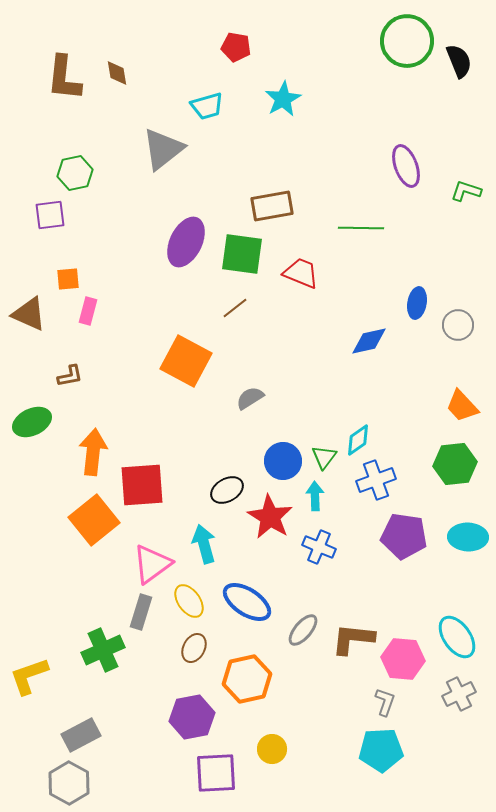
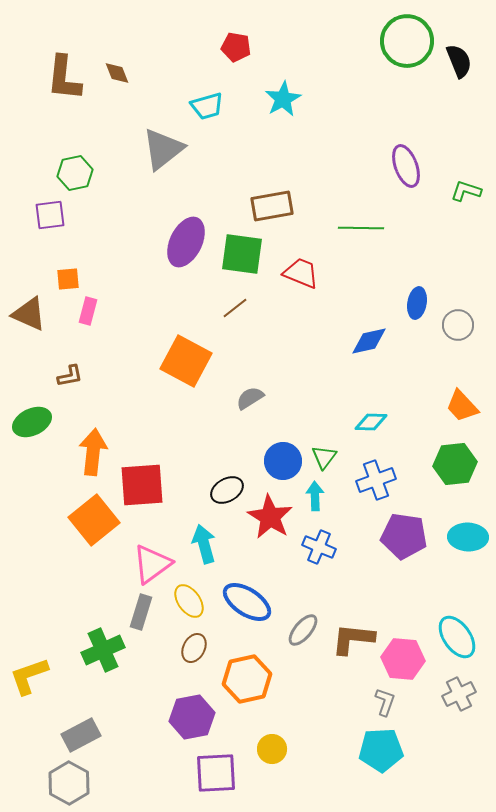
brown diamond at (117, 73): rotated 12 degrees counterclockwise
cyan diamond at (358, 440): moved 13 px right, 18 px up; rotated 36 degrees clockwise
